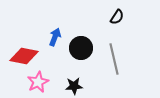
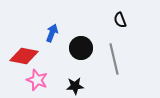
black semicircle: moved 3 px right, 3 px down; rotated 126 degrees clockwise
blue arrow: moved 3 px left, 4 px up
pink star: moved 1 px left, 2 px up; rotated 25 degrees counterclockwise
black star: moved 1 px right
